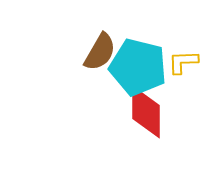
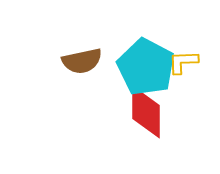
brown semicircle: moved 18 px left, 9 px down; rotated 48 degrees clockwise
cyan pentagon: moved 8 px right; rotated 14 degrees clockwise
